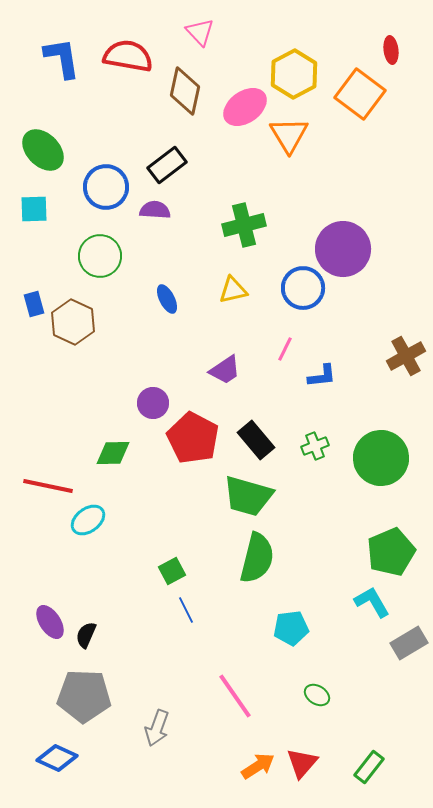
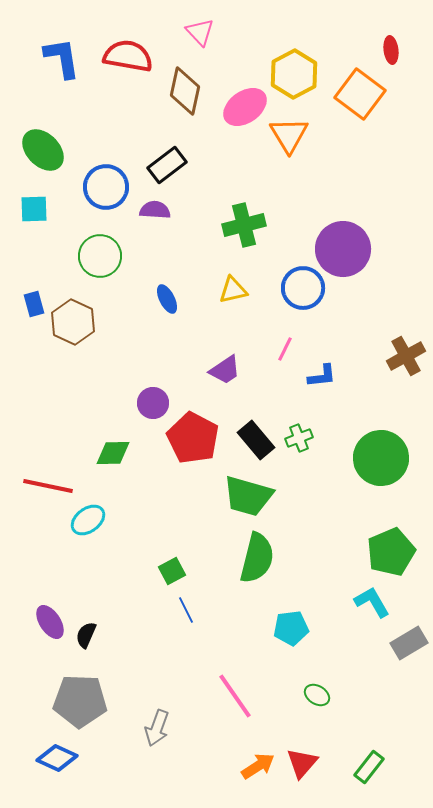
green cross at (315, 446): moved 16 px left, 8 px up
gray pentagon at (84, 696): moved 4 px left, 5 px down
